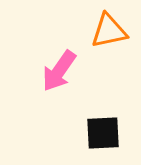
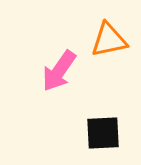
orange triangle: moved 9 px down
